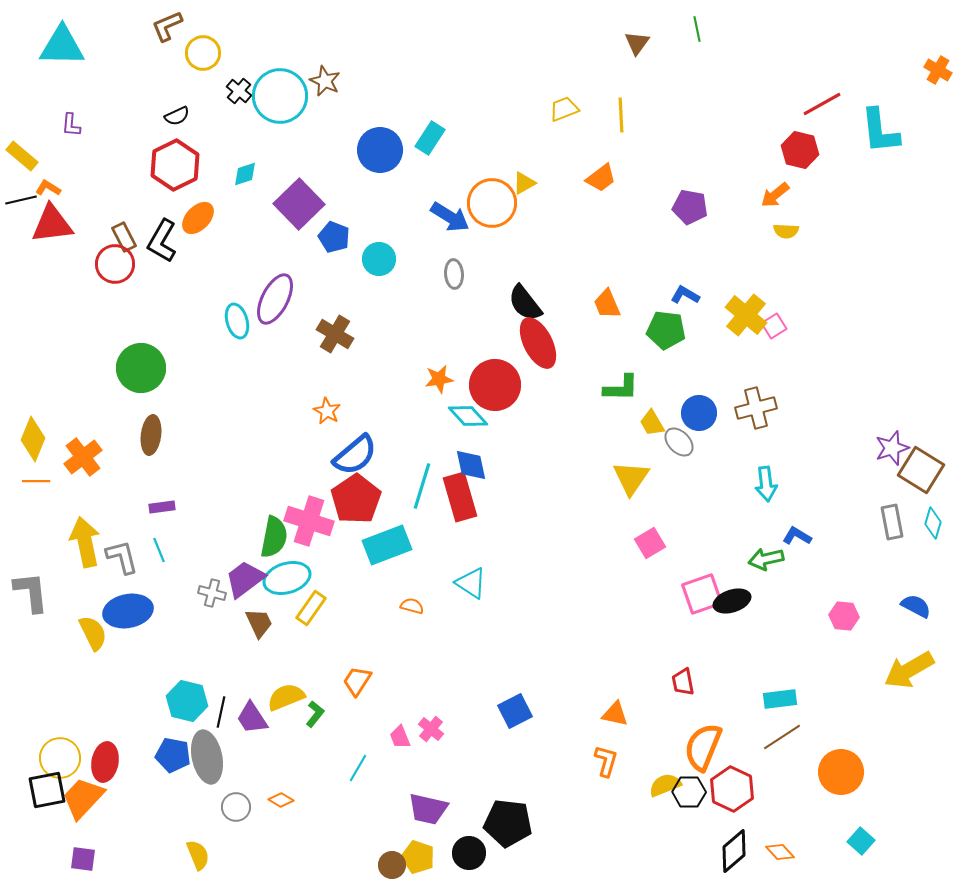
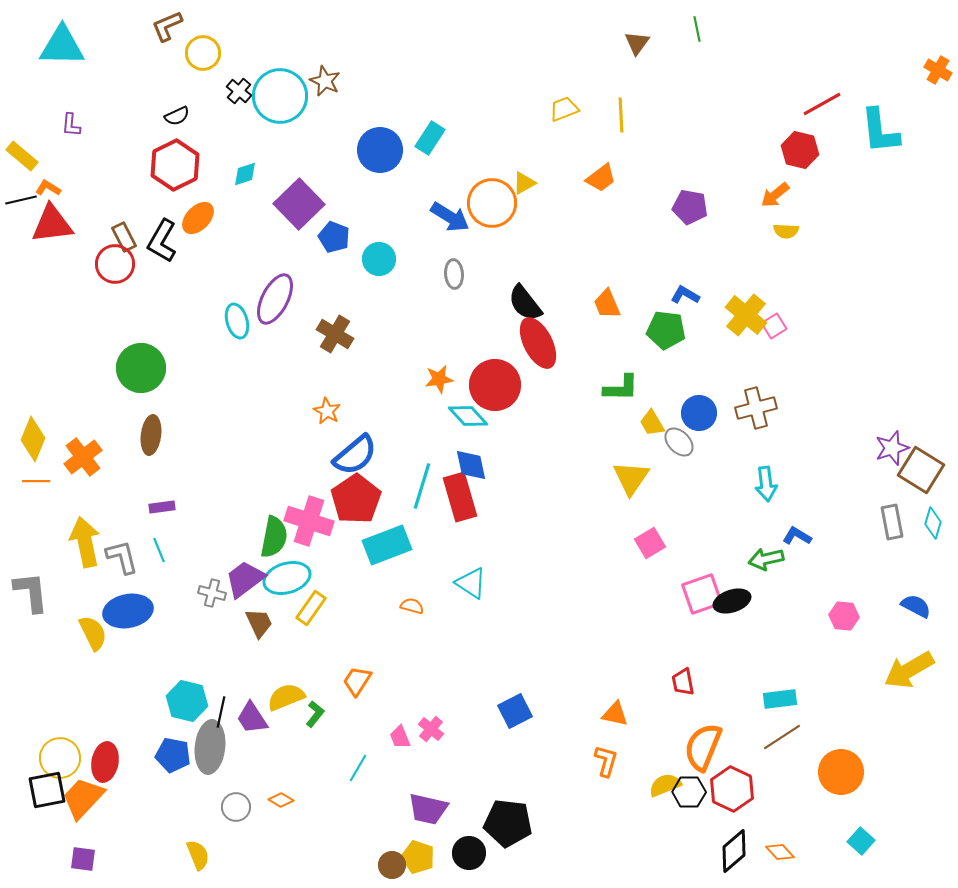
gray ellipse at (207, 757): moved 3 px right, 10 px up; rotated 18 degrees clockwise
